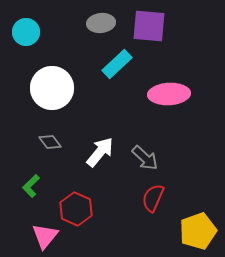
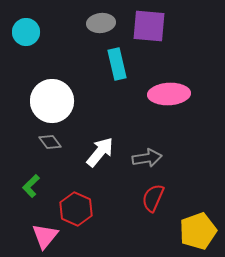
cyan rectangle: rotated 60 degrees counterclockwise
white circle: moved 13 px down
gray arrow: moved 2 px right; rotated 52 degrees counterclockwise
